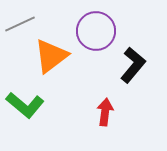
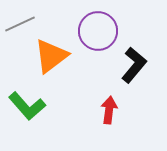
purple circle: moved 2 px right
black L-shape: moved 1 px right
green L-shape: moved 2 px right, 1 px down; rotated 9 degrees clockwise
red arrow: moved 4 px right, 2 px up
